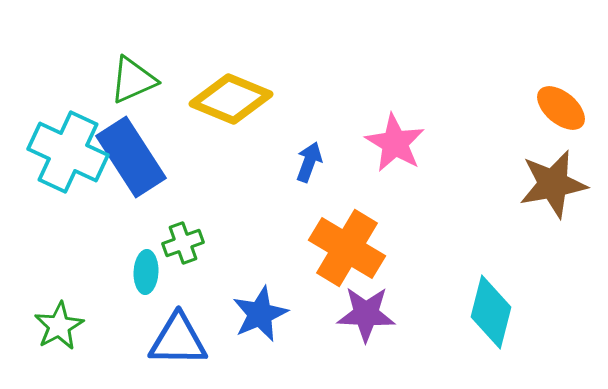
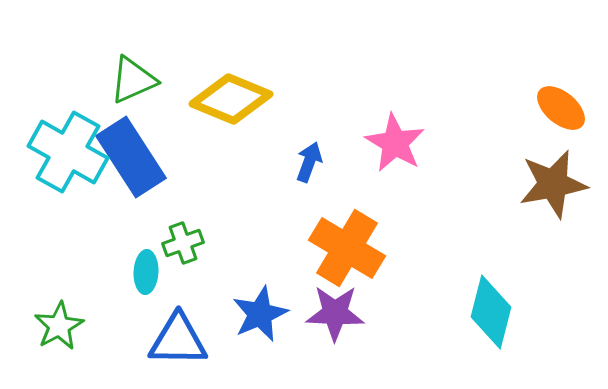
cyan cross: rotated 4 degrees clockwise
purple star: moved 31 px left, 1 px up
